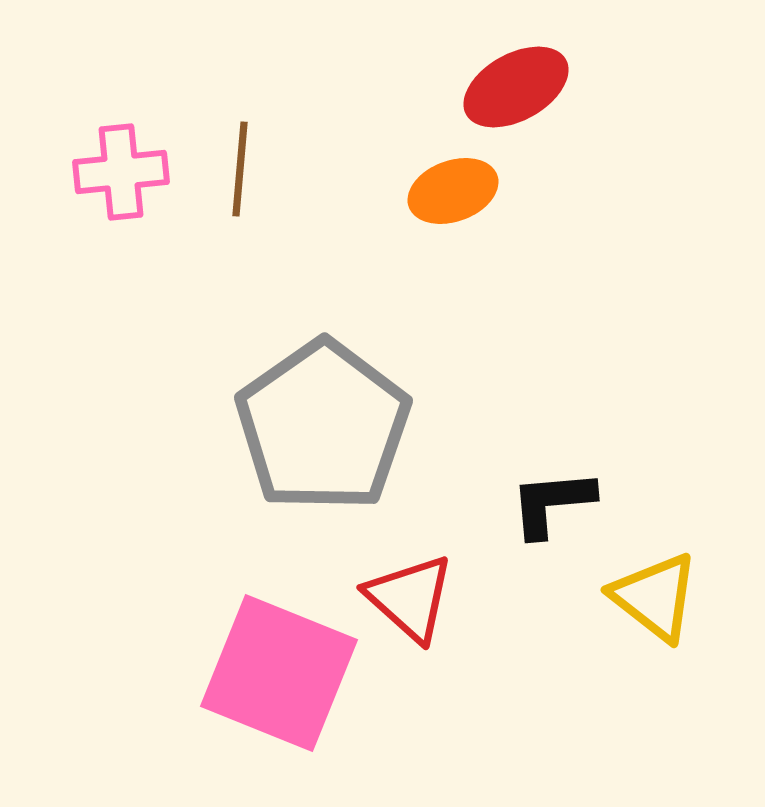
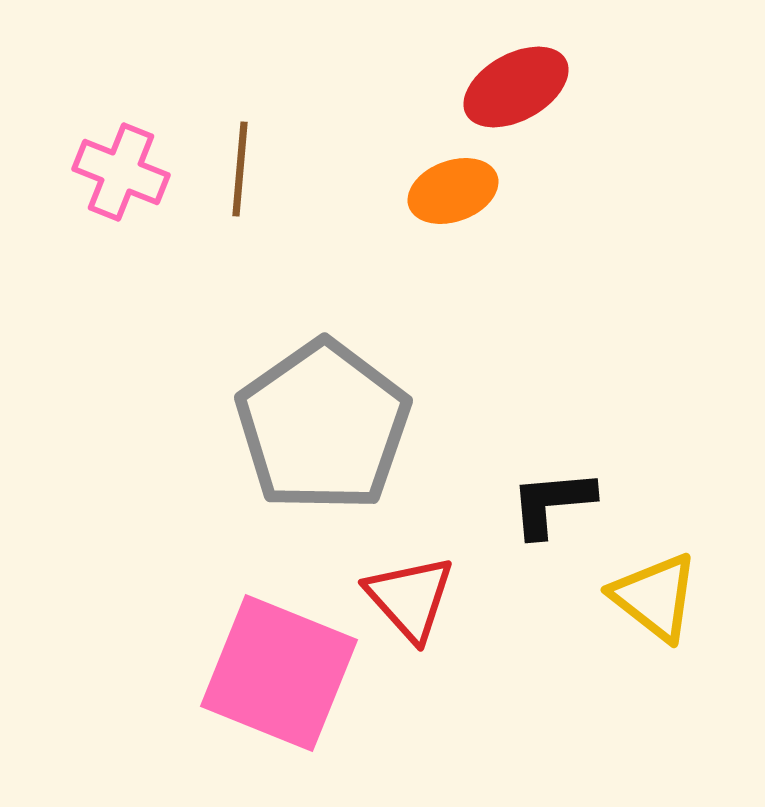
pink cross: rotated 28 degrees clockwise
red triangle: rotated 6 degrees clockwise
